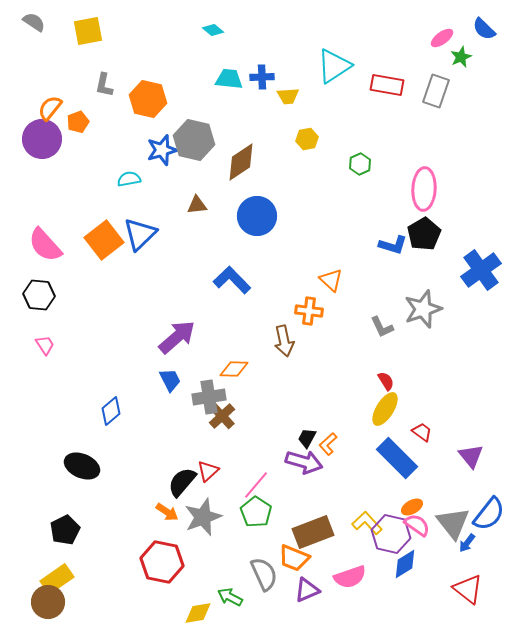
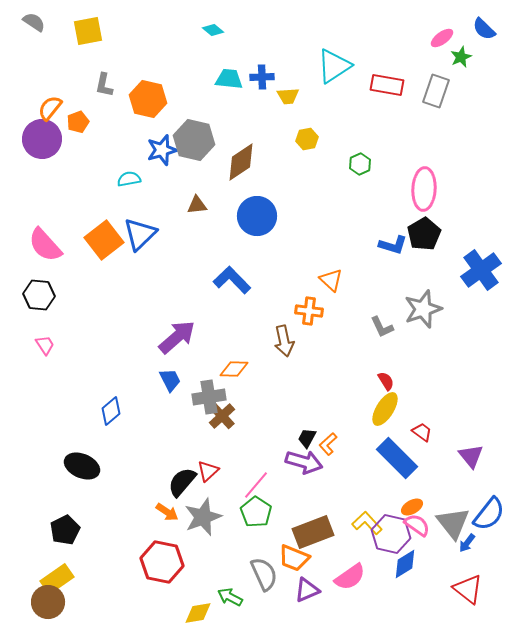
pink semicircle at (350, 577): rotated 16 degrees counterclockwise
